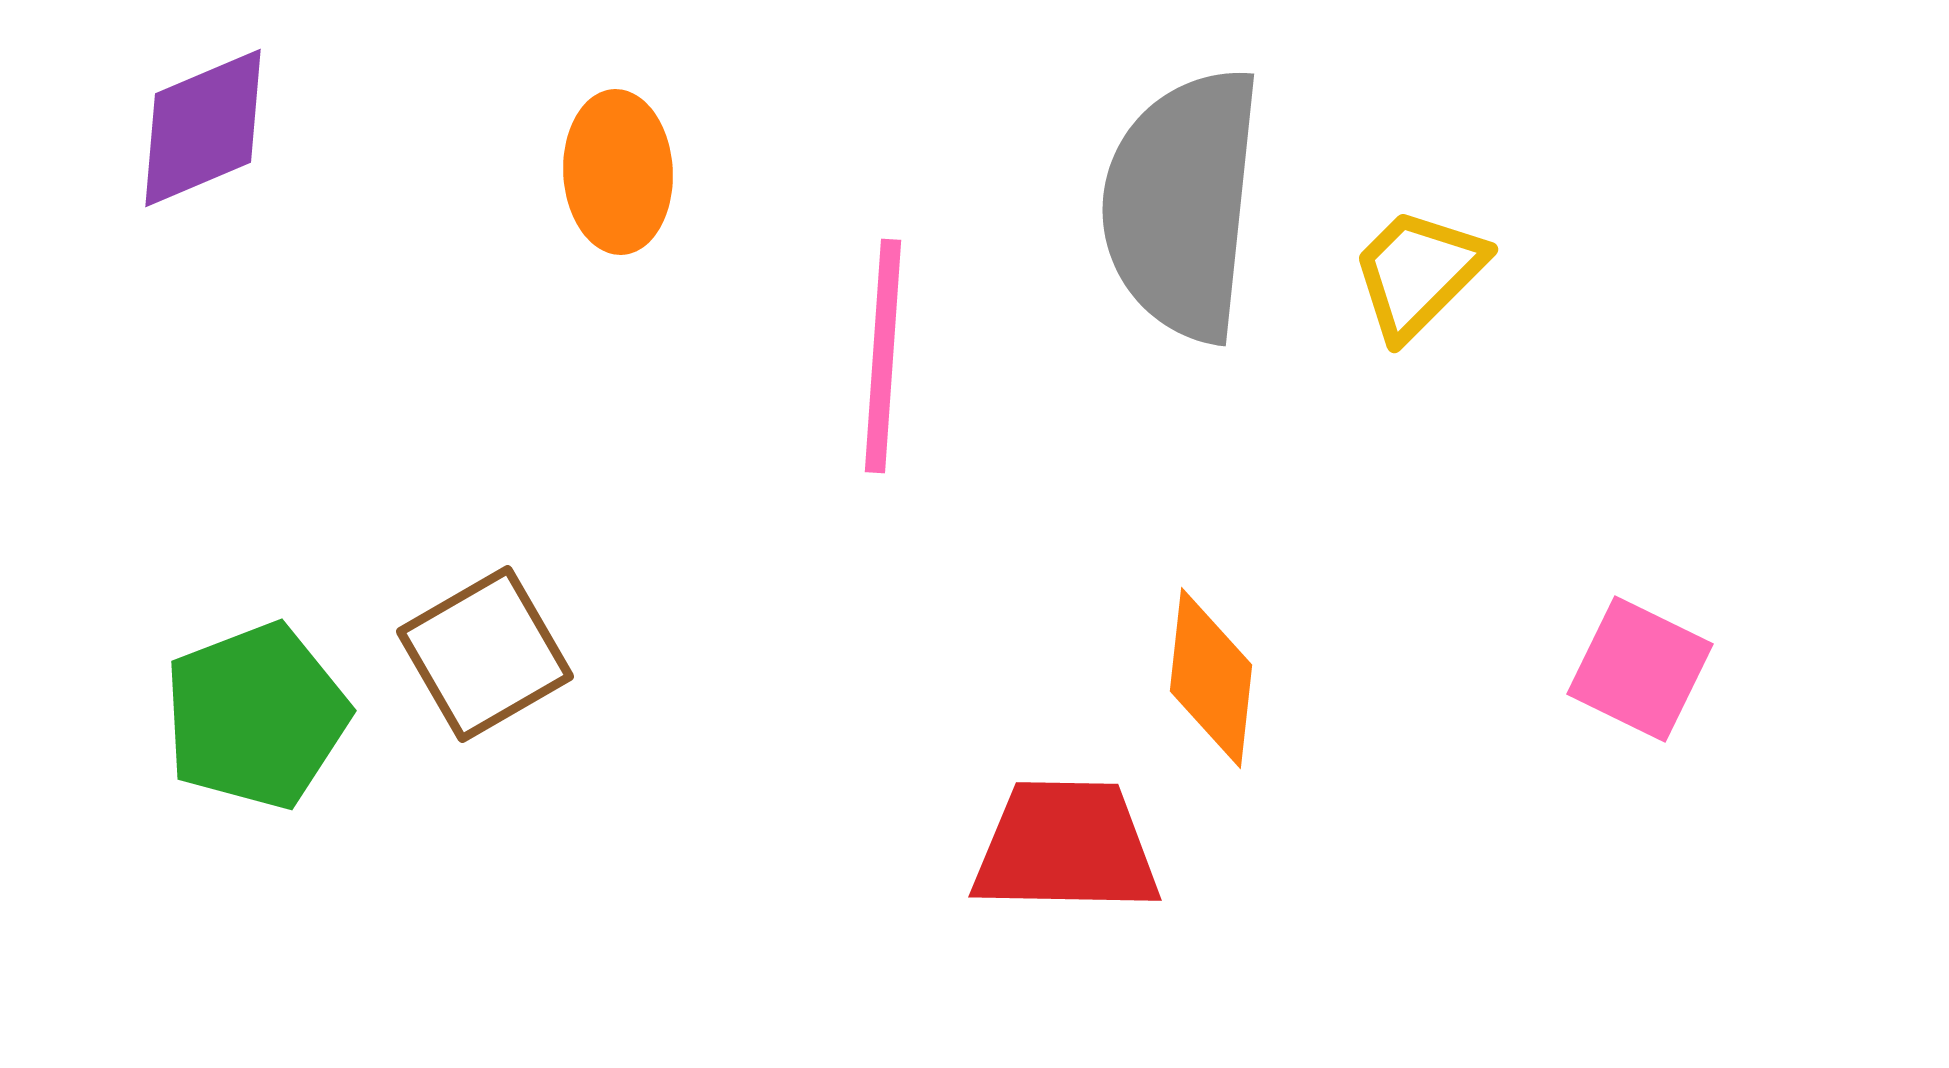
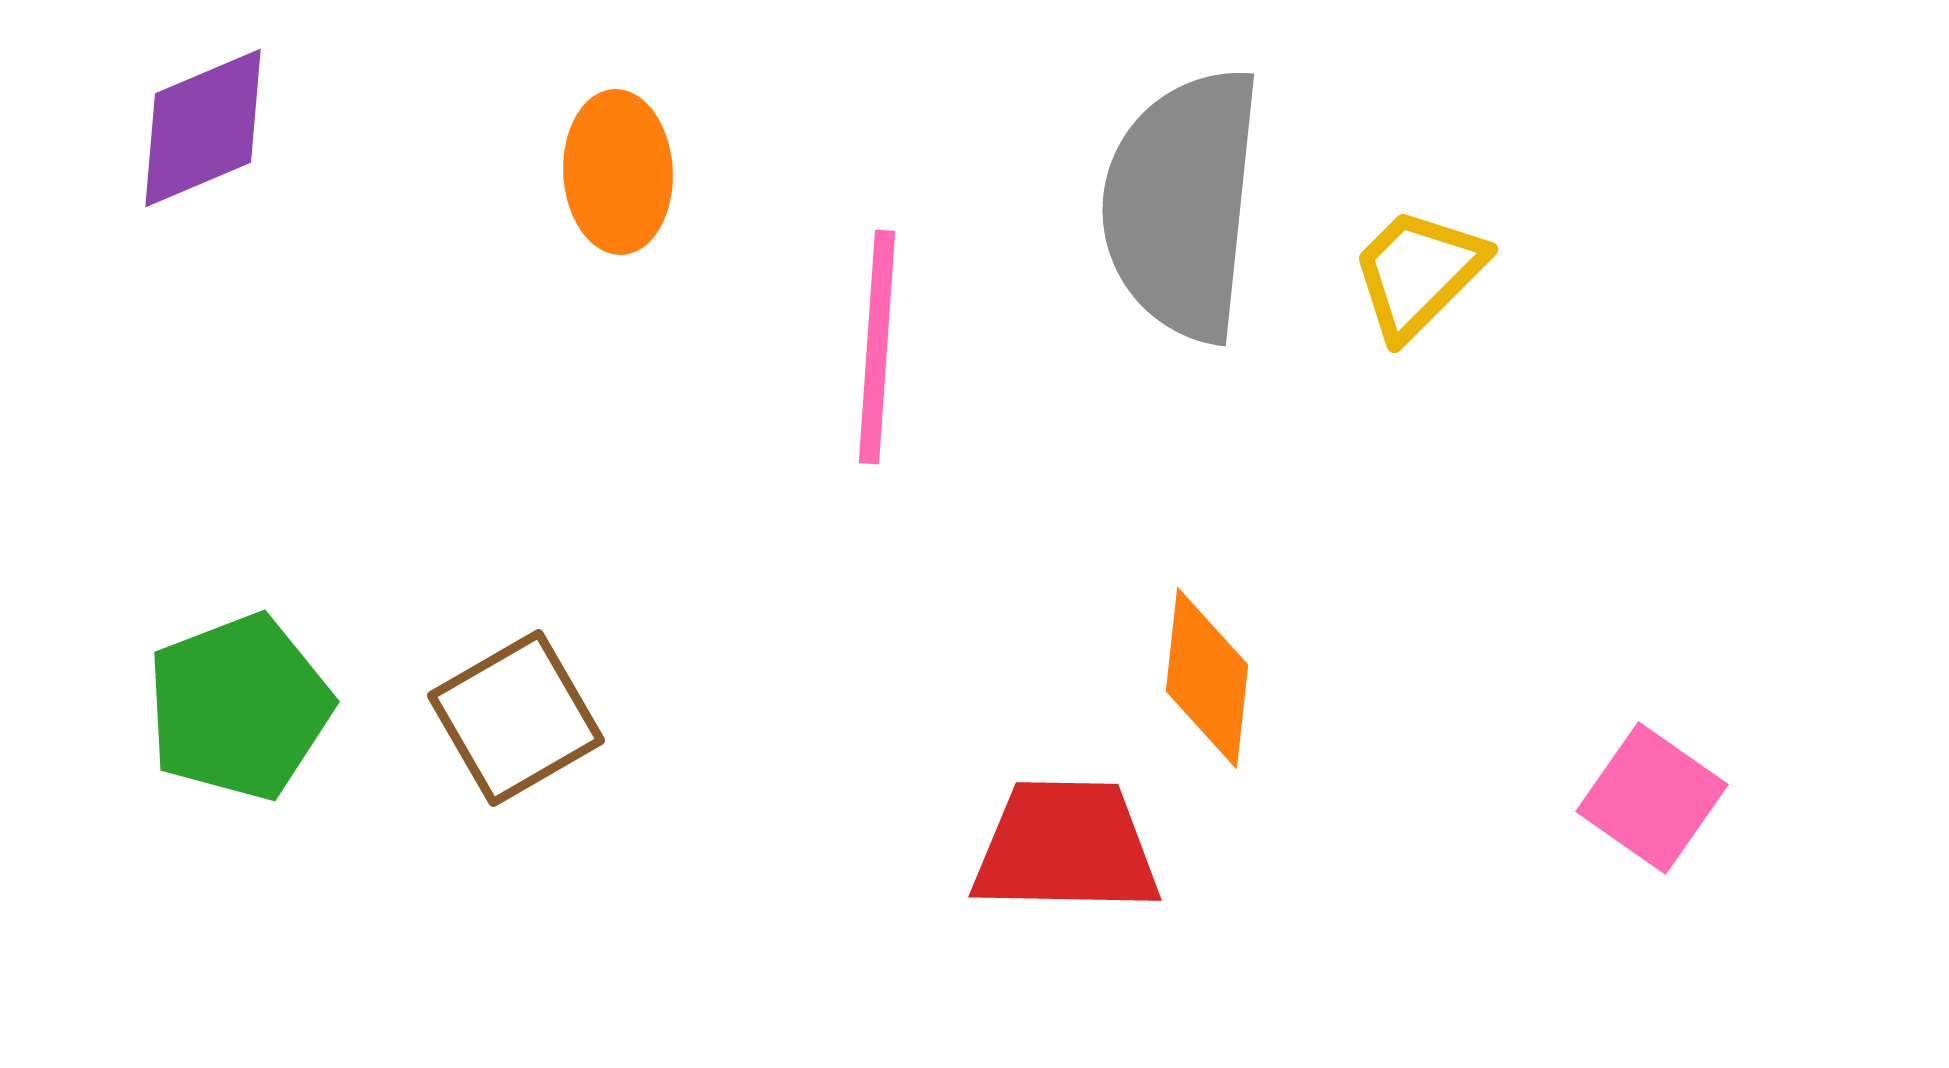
pink line: moved 6 px left, 9 px up
brown square: moved 31 px right, 64 px down
pink square: moved 12 px right, 129 px down; rotated 9 degrees clockwise
orange diamond: moved 4 px left
green pentagon: moved 17 px left, 9 px up
